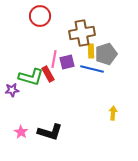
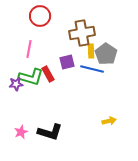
gray pentagon: rotated 20 degrees counterclockwise
pink line: moved 25 px left, 10 px up
purple star: moved 4 px right, 6 px up
yellow arrow: moved 4 px left, 8 px down; rotated 72 degrees clockwise
pink star: rotated 16 degrees clockwise
